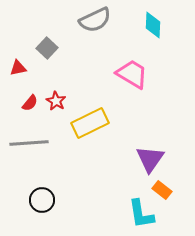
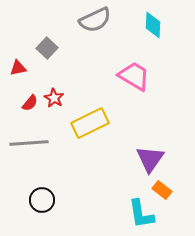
pink trapezoid: moved 2 px right, 2 px down
red star: moved 2 px left, 3 px up
